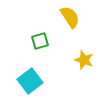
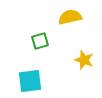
yellow semicircle: rotated 70 degrees counterclockwise
cyan square: rotated 30 degrees clockwise
